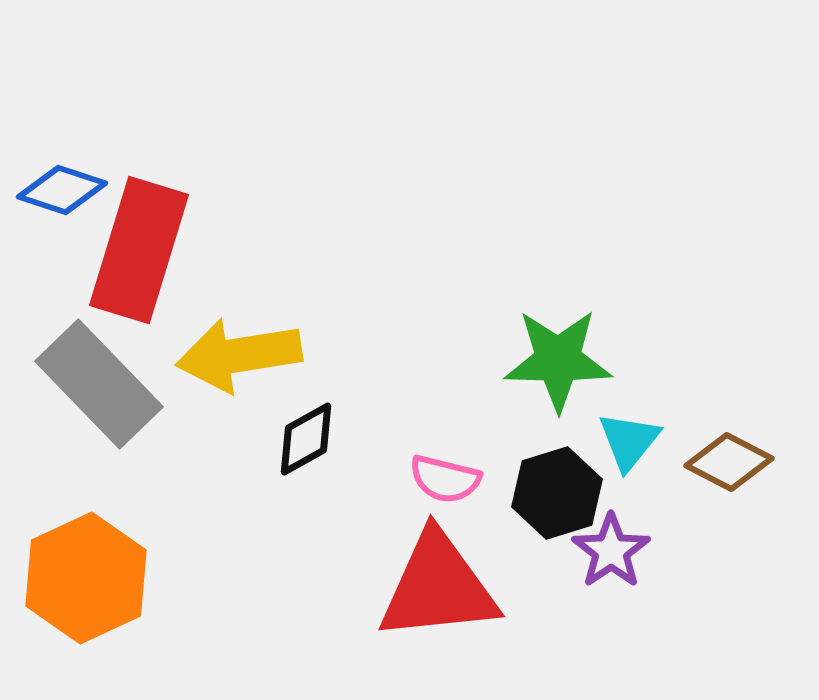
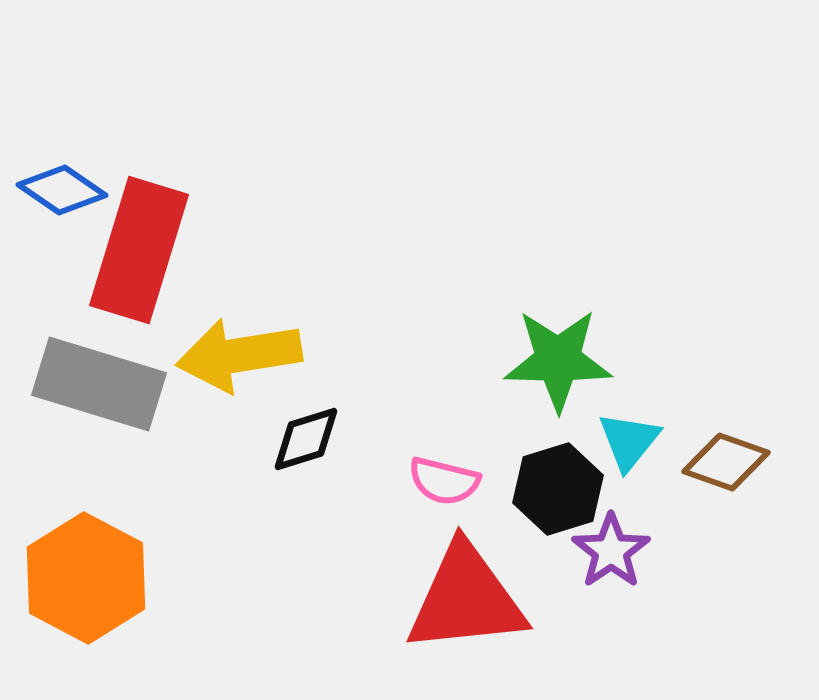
blue diamond: rotated 16 degrees clockwise
gray rectangle: rotated 29 degrees counterclockwise
black diamond: rotated 12 degrees clockwise
brown diamond: moved 3 px left; rotated 8 degrees counterclockwise
pink semicircle: moved 1 px left, 2 px down
black hexagon: moved 1 px right, 4 px up
orange hexagon: rotated 7 degrees counterclockwise
red triangle: moved 28 px right, 12 px down
